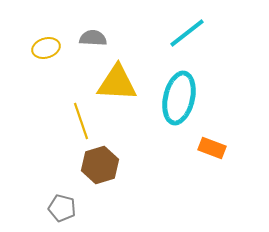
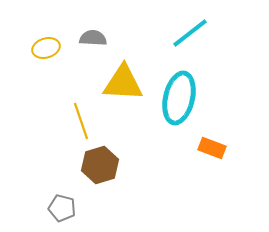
cyan line: moved 3 px right
yellow triangle: moved 6 px right
